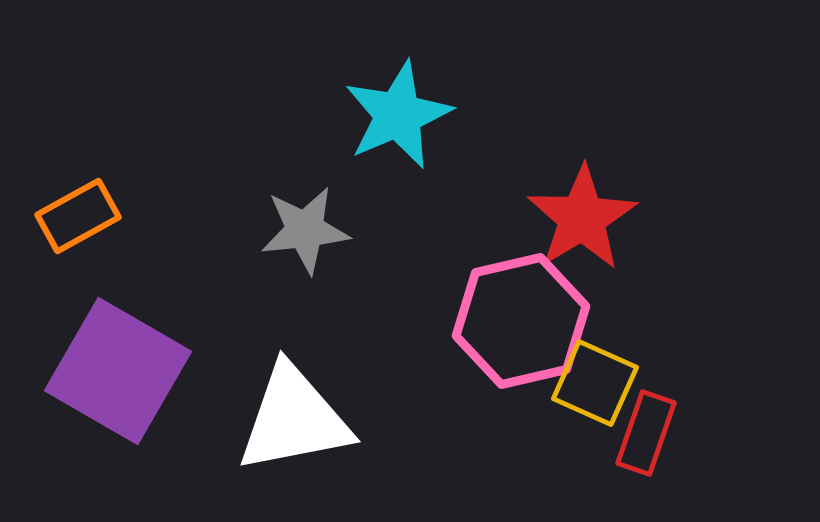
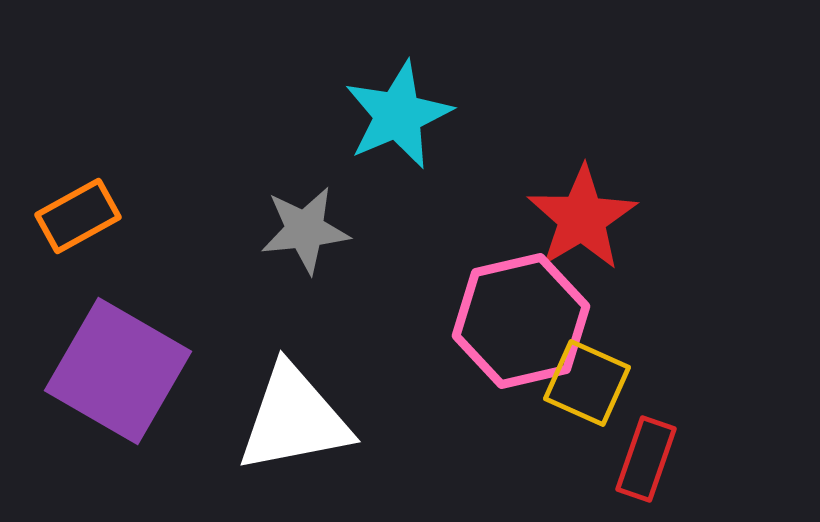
yellow square: moved 8 px left
red rectangle: moved 26 px down
